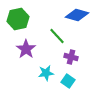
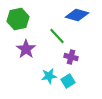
cyan star: moved 3 px right, 3 px down
cyan square: rotated 24 degrees clockwise
